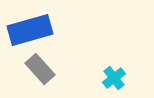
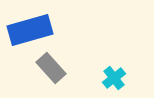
gray rectangle: moved 11 px right, 1 px up
